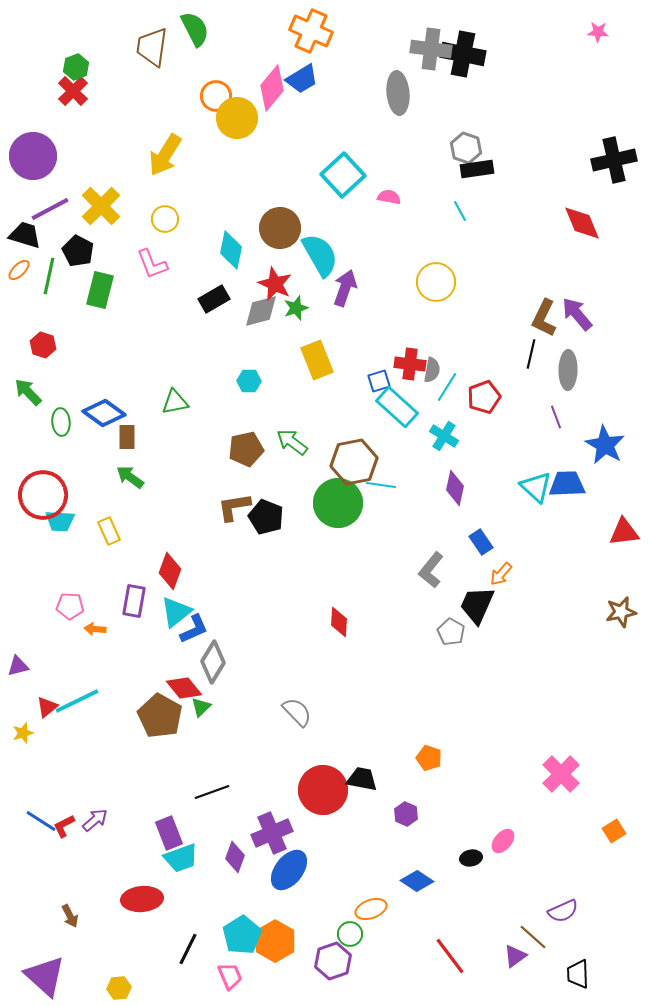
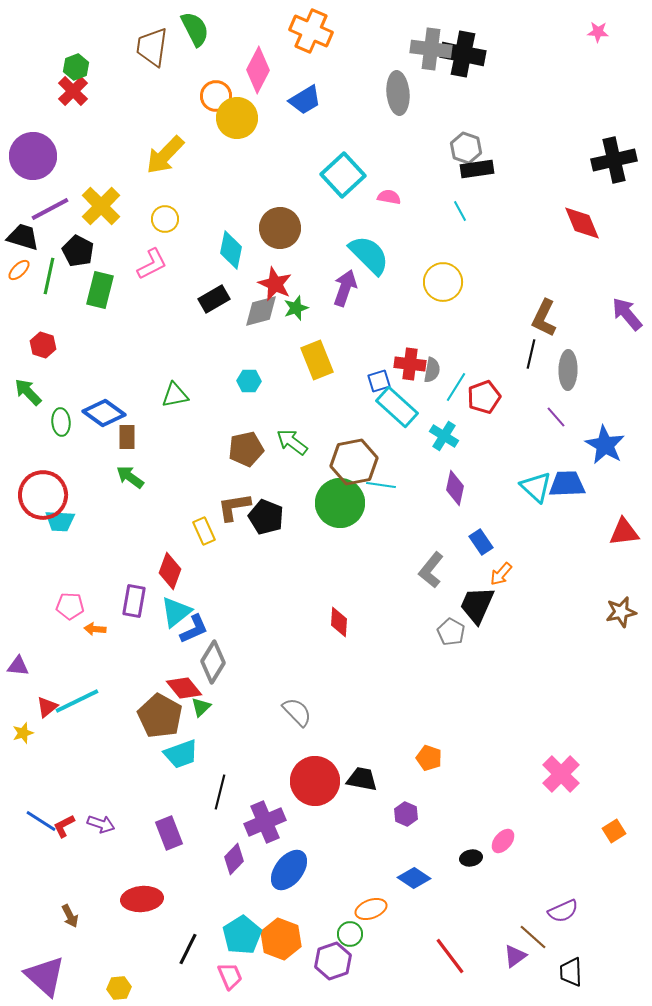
blue trapezoid at (302, 79): moved 3 px right, 21 px down
pink diamond at (272, 88): moved 14 px left, 18 px up; rotated 12 degrees counterclockwise
yellow arrow at (165, 155): rotated 12 degrees clockwise
black trapezoid at (25, 235): moved 2 px left, 2 px down
cyan semicircle at (320, 255): moved 49 px right; rotated 15 degrees counterclockwise
pink L-shape at (152, 264): rotated 96 degrees counterclockwise
yellow circle at (436, 282): moved 7 px right
purple arrow at (577, 314): moved 50 px right
cyan line at (447, 387): moved 9 px right
green triangle at (175, 402): moved 7 px up
purple line at (556, 417): rotated 20 degrees counterclockwise
green circle at (338, 503): moved 2 px right
yellow rectangle at (109, 531): moved 95 px right
purple triangle at (18, 666): rotated 20 degrees clockwise
red circle at (323, 790): moved 8 px left, 9 px up
black line at (212, 792): moved 8 px right; rotated 56 degrees counterclockwise
purple arrow at (95, 820): moved 6 px right, 4 px down; rotated 60 degrees clockwise
purple cross at (272, 833): moved 7 px left, 11 px up
purple diamond at (235, 857): moved 1 px left, 2 px down; rotated 24 degrees clockwise
cyan trapezoid at (181, 858): moved 104 px up
blue diamond at (417, 881): moved 3 px left, 3 px up
orange hexagon at (275, 941): moved 6 px right, 2 px up; rotated 9 degrees counterclockwise
black trapezoid at (578, 974): moved 7 px left, 2 px up
